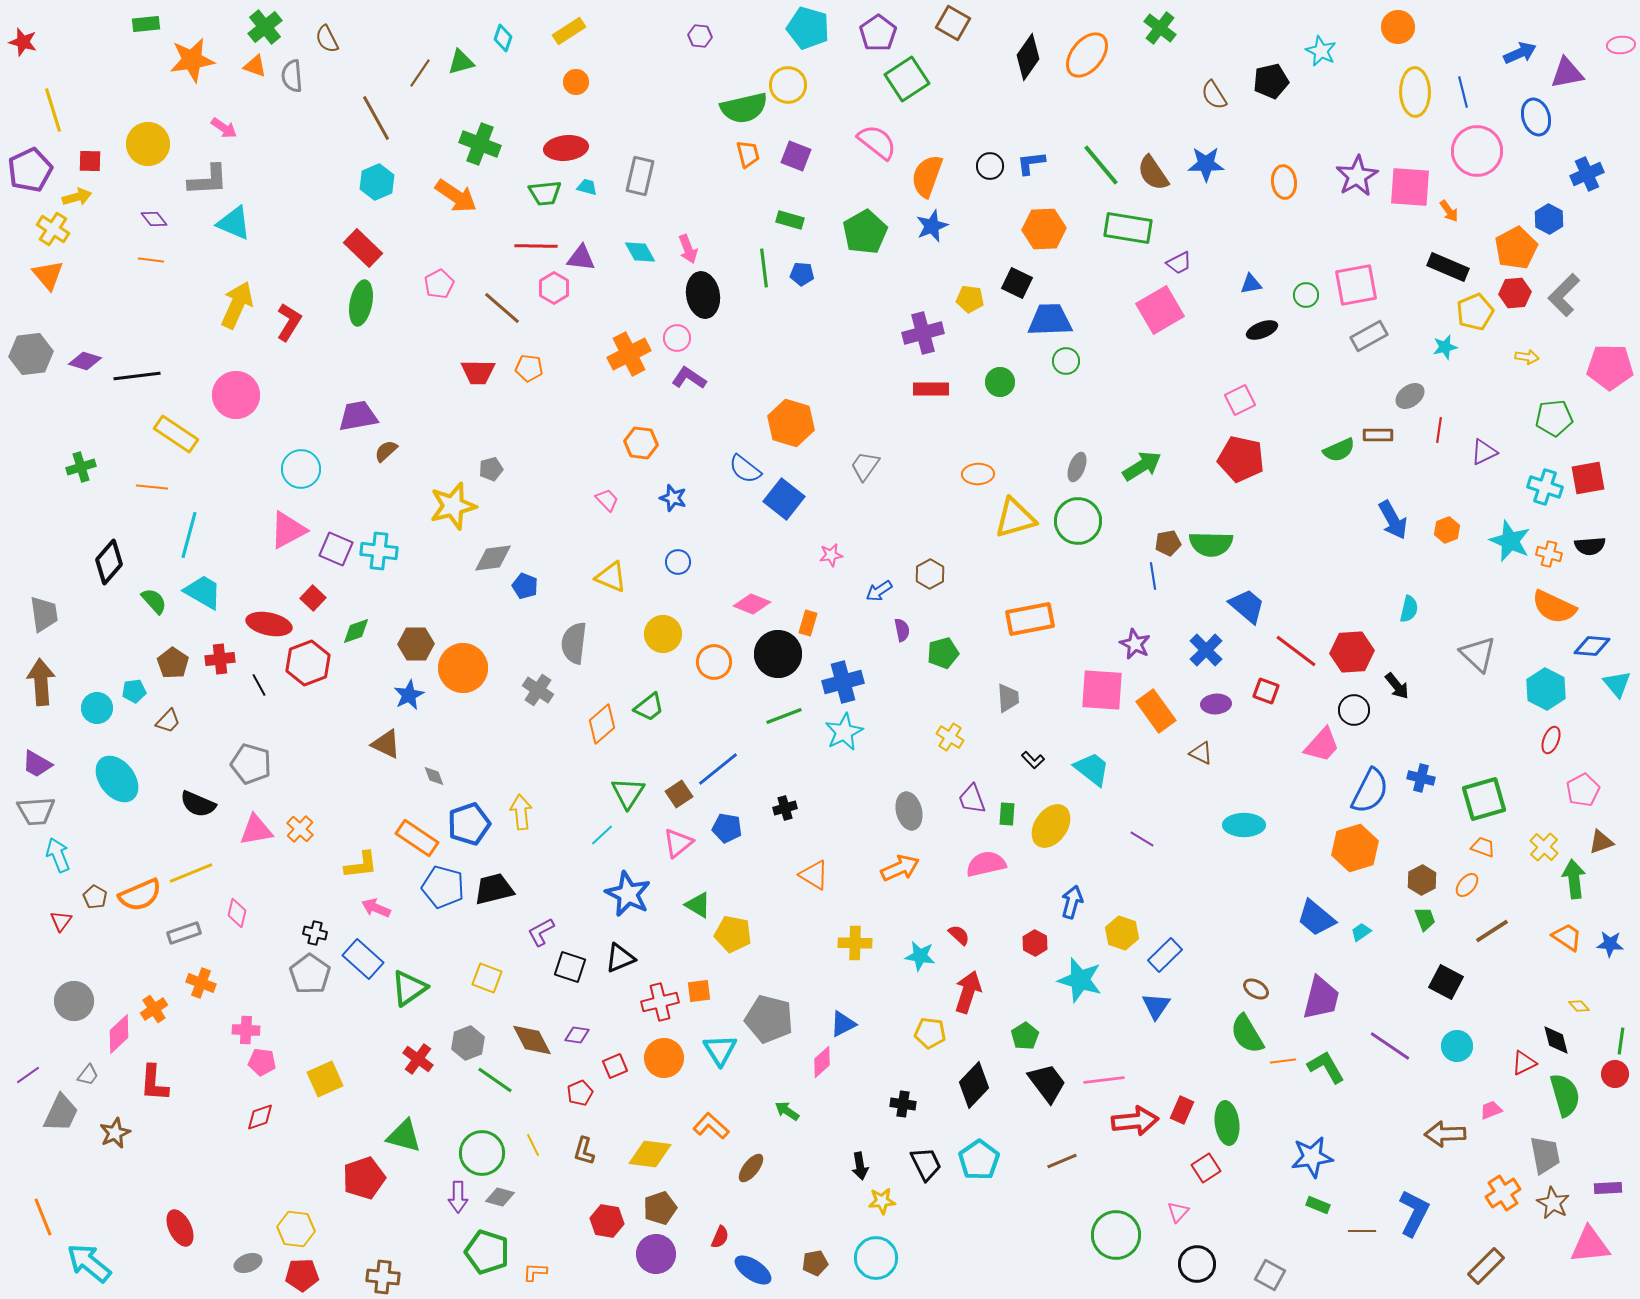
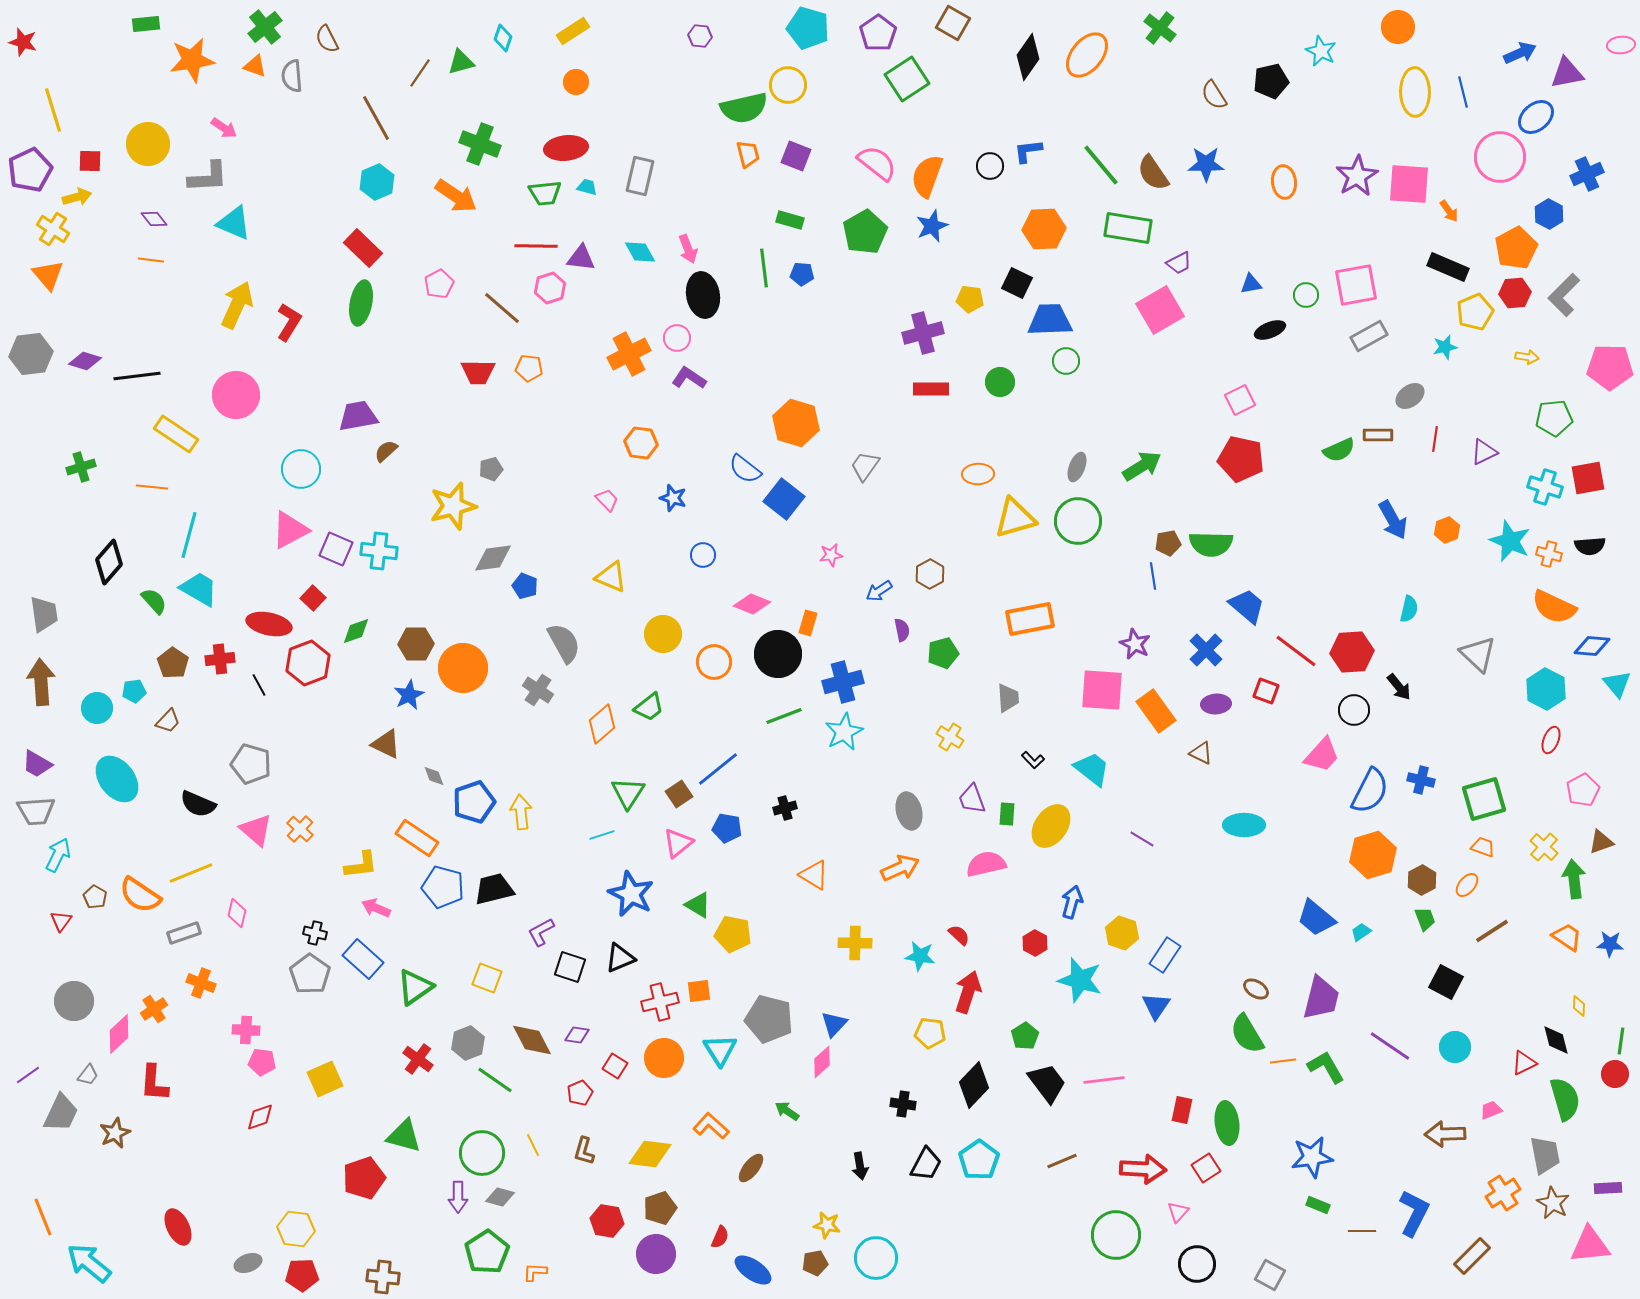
yellow rectangle at (569, 31): moved 4 px right
blue ellipse at (1536, 117): rotated 66 degrees clockwise
pink semicircle at (877, 142): moved 21 px down
pink circle at (1477, 151): moved 23 px right, 6 px down
blue L-shape at (1031, 163): moved 3 px left, 12 px up
gray L-shape at (208, 180): moved 3 px up
pink square at (1410, 187): moved 1 px left, 3 px up
blue hexagon at (1549, 219): moved 5 px up
pink hexagon at (554, 288): moved 4 px left; rotated 12 degrees clockwise
black ellipse at (1262, 330): moved 8 px right
orange hexagon at (791, 423): moved 5 px right
red line at (1439, 430): moved 4 px left, 9 px down
pink triangle at (288, 530): moved 2 px right
blue circle at (678, 562): moved 25 px right, 7 px up
cyan trapezoid at (203, 592): moved 4 px left, 3 px up
gray semicircle at (574, 643): moved 10 px left; rotated 144 degrees clockwise
black arrow at (1397, 686): moved 2 px right, 1 px down
pink trapezoid at (1322, 745): moved 10 px down
blue cross at (1421, 778): moved 2 px down
blue pentagon at (469, 824): moved 5 px right, 22 px up
pink triangle at (256, 830): rotated 51 degrees clockwise
cyan line at (602, 835): rotated 25 degrees clockwise
orange hexagon at (1355, 848): moved 18 px right, 7 px down
cyan arrow at (58, 855): rotated 48 degrees clockwise
blue star at (628, 894): moved 3 px right
orange semicircle at (140, 895): rotated 57 degrees clockwise
blue rectangle at (1165, 955): rotated 12 degrees counterclockwise
green triangle at (409, 988): moved 6 px right, 1 px up
yellow diamond at (1579, 1006): rotated 45 degrees clockwise
blue triangle at (843, 1024): moved 9 px left; rotated 20 degrees counterclockwise
cyan circle at (1457, 1046): moved 2 px left, 1 px down
red square at (615, 1066): rotated 35 degrees counterclockwise
green semicircle at (1565, 1095): moved 4 px down
red rectangle at (1182, 1110): rotated 12 degrees counterclockwise
red arrow at (1135, 1121): moved 8 px right, 48 px down; rotated 9 degrees clockwise
black trapezoid at (926, 1164): rotated 54 degrees clockwise
yellow star at (882, 1201): moved 55 px left, 24 px down; rotated 16 degrees clockwise
red ellipse at (180, 1228): moved 2 px left, 1 px up
green pentagon at (487, 1252): rotated 21 degrees clockwise
brown rectangle at (1486, 1266): moved 14 px left, 10 px up
